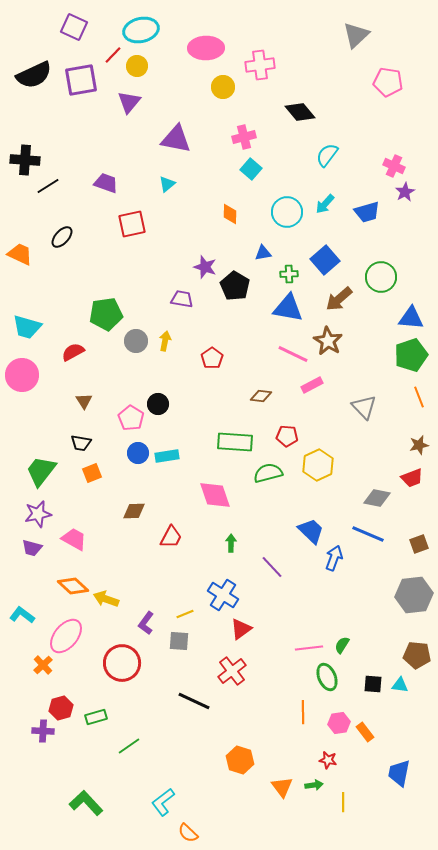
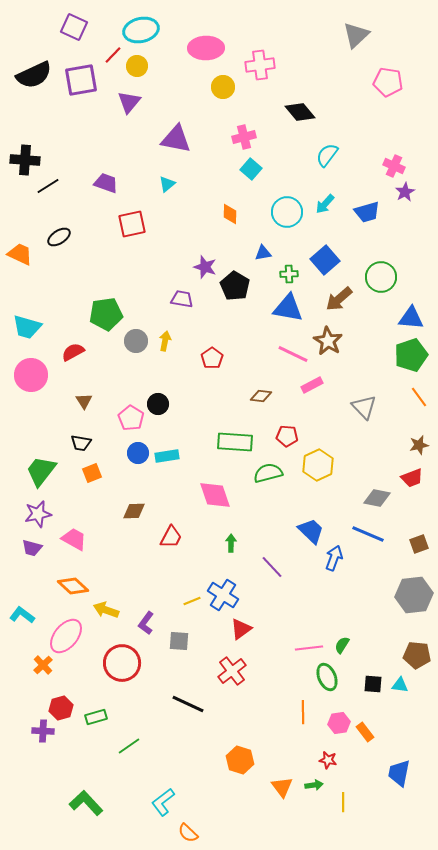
black ellipse at (62, 237): moved 3 px left; rotated 15 degrees clockwise
pink circle at (22, 375): moved 9 px right
orange line at (419, 397): rotated 15 degrees counterclockwise
yellow arrow at (106, 599): moved 11 px down
yellow line at (185, 614): moved 7 px right, 13 px up
black line at (194, 701): moved 6 px left, 3 px down
